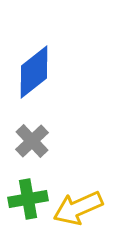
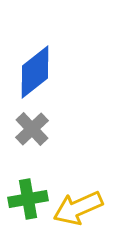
blue diamond: moved 1 px right
gray cross: moved 12 px up
